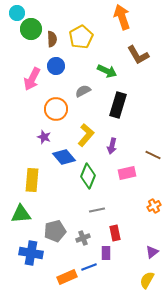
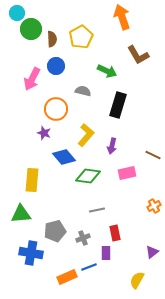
gray semicircle: rotated 42 degrees clockwise
purple star: moved 4 px up
green diamond: rotated 75 degrees clockwise
yellow semicircle: moved 10 px left
